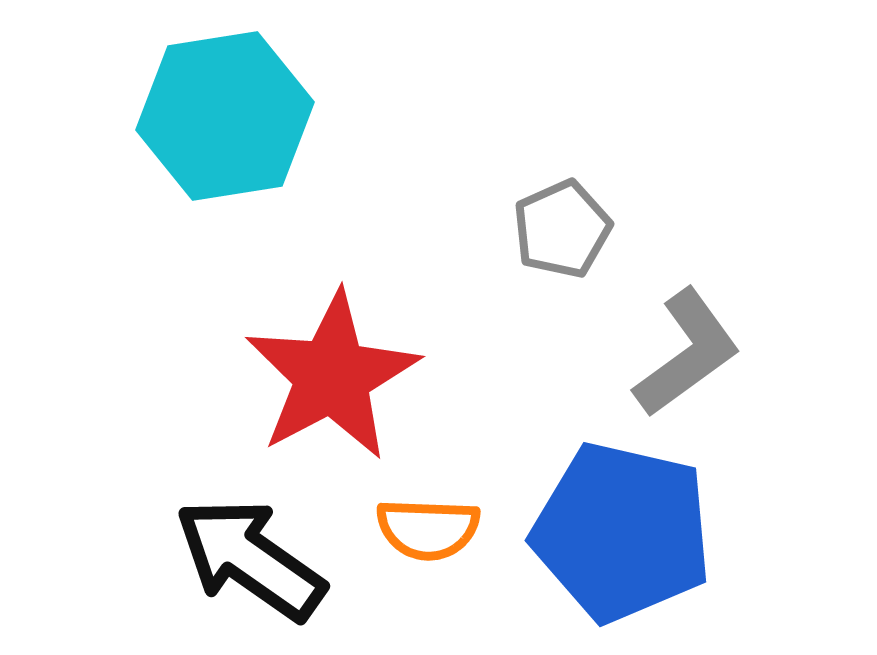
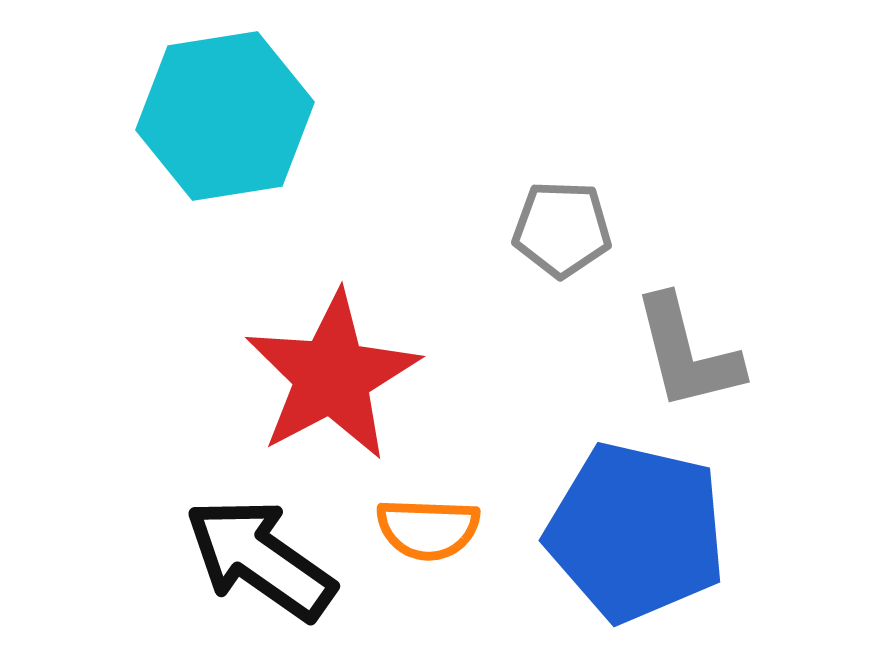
gray pentagon: rotated 26 degrees clockwise
gray L-shape: rotated 112 degrees clockwise
blue pentagon: moved 14 px right
black arrow: moved 10 px right
